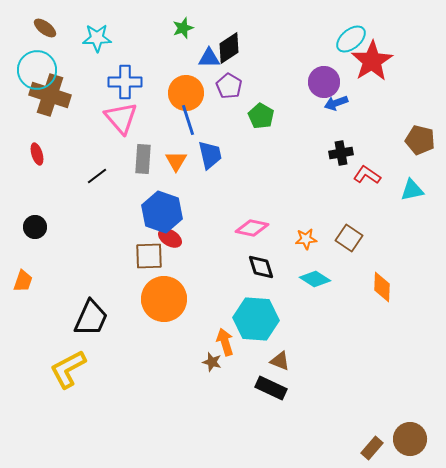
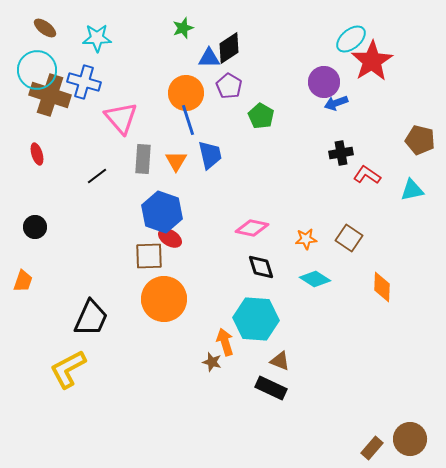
blue cross at (125, 82): moved 41 px left; rotated 16 degrees clockwise
